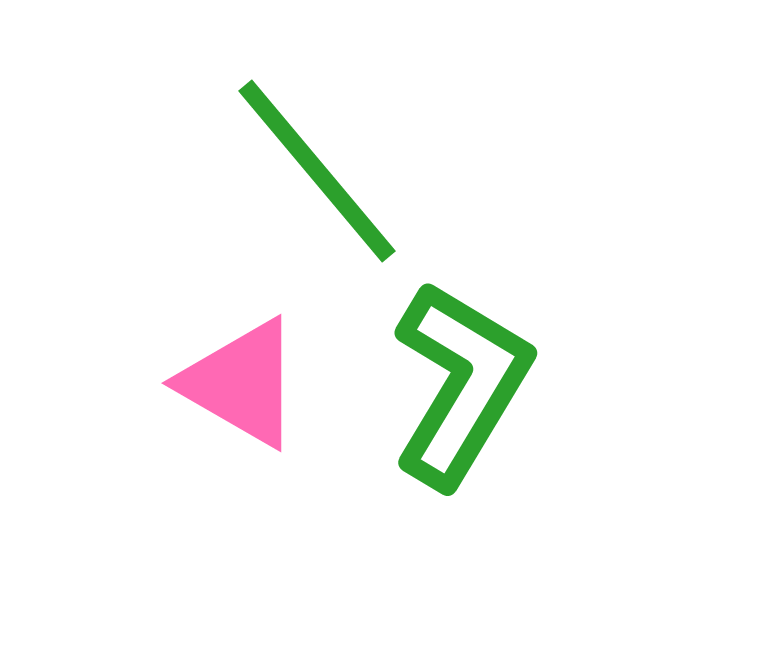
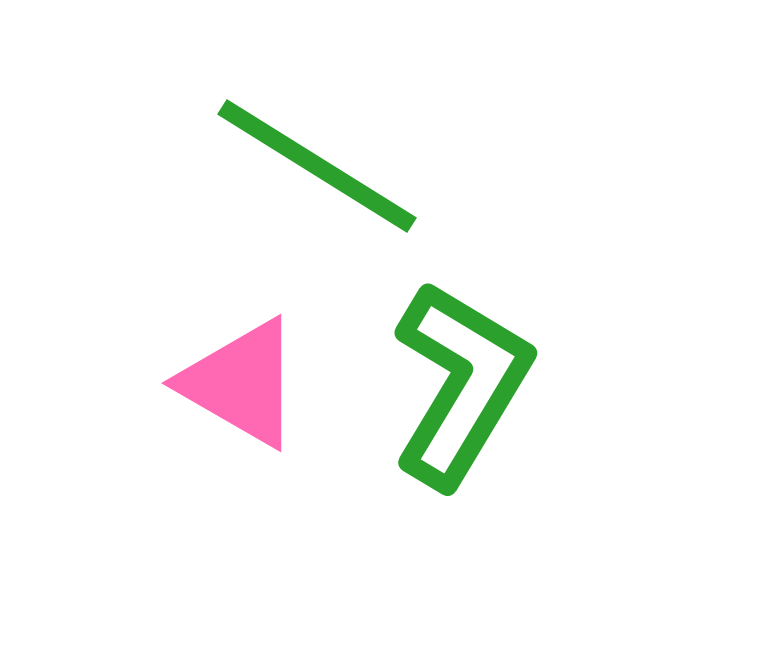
green line: moved 5 px up; rotated 18 degrees counterclockwise
